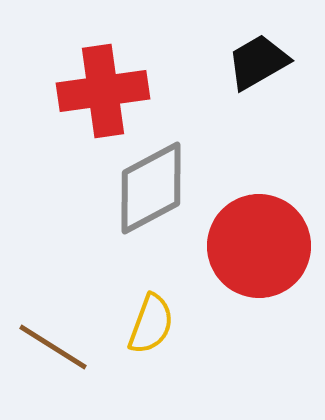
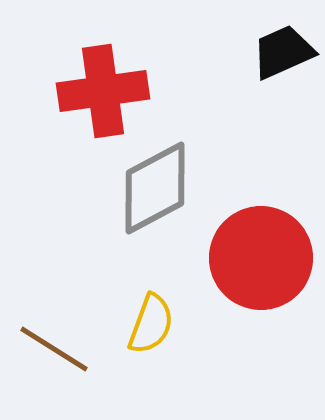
black trapezoid: moved 25 px right, 10 px up; rotated 6 degrees clockwise
gray diamond: moved 4 px right
red circle: moved 2 px right, 12 px down
brown line: moved 1 px right, 2 px down
